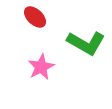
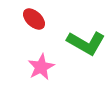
red ellipse: moved 1 px left, 2 px down
